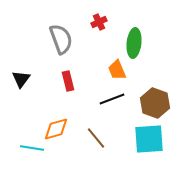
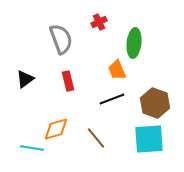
black triangle: moved 4 px right; rotated 18 degrees clockwise
